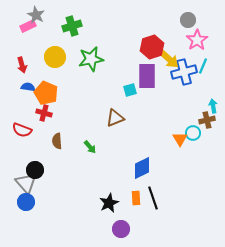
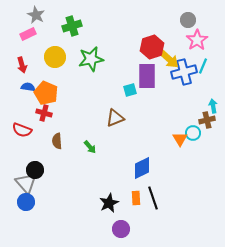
pink rectangle: moved 8 px down
